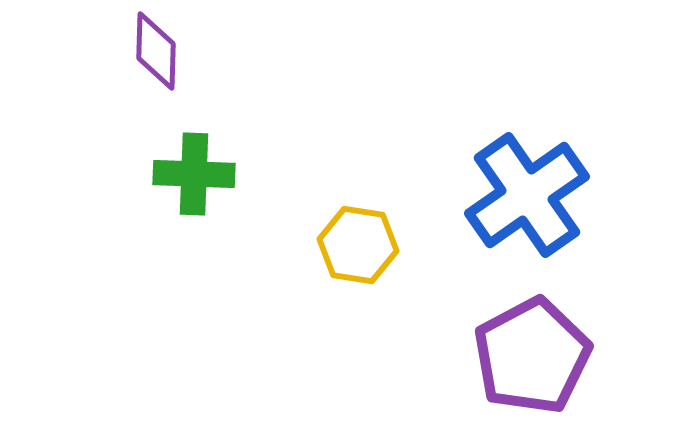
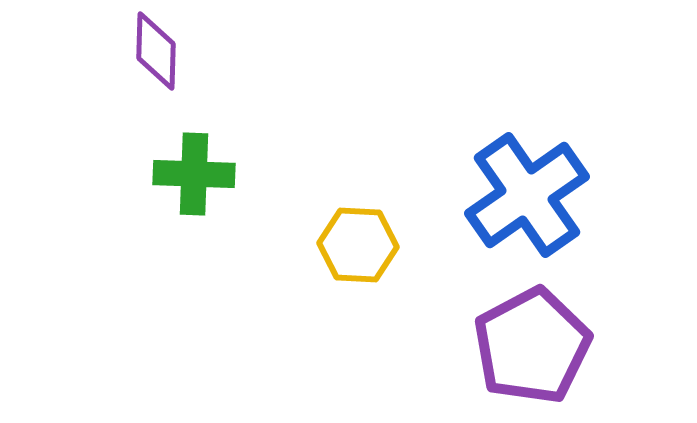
yellow hexagon: rotated 6 degrees counterclockwise
purple pentagon: moved 10 px up
